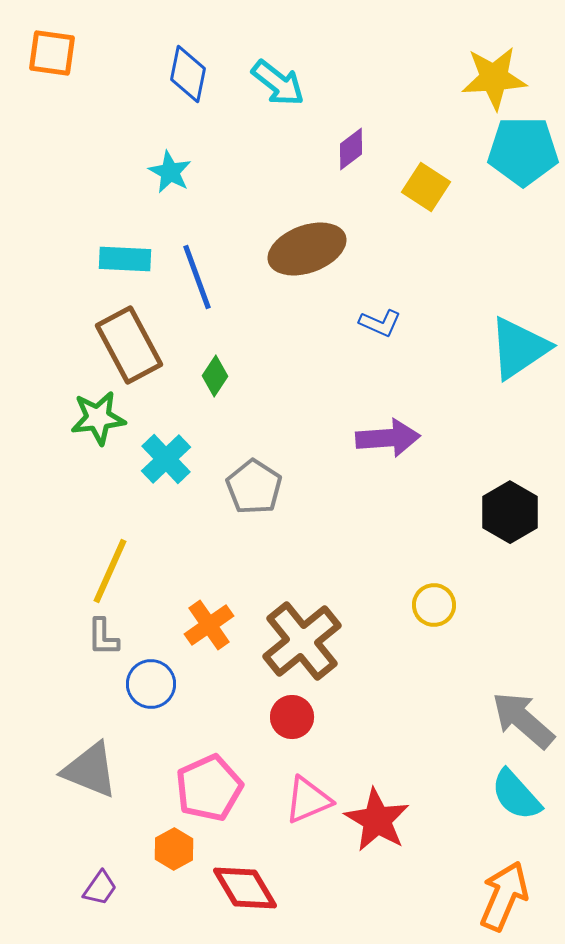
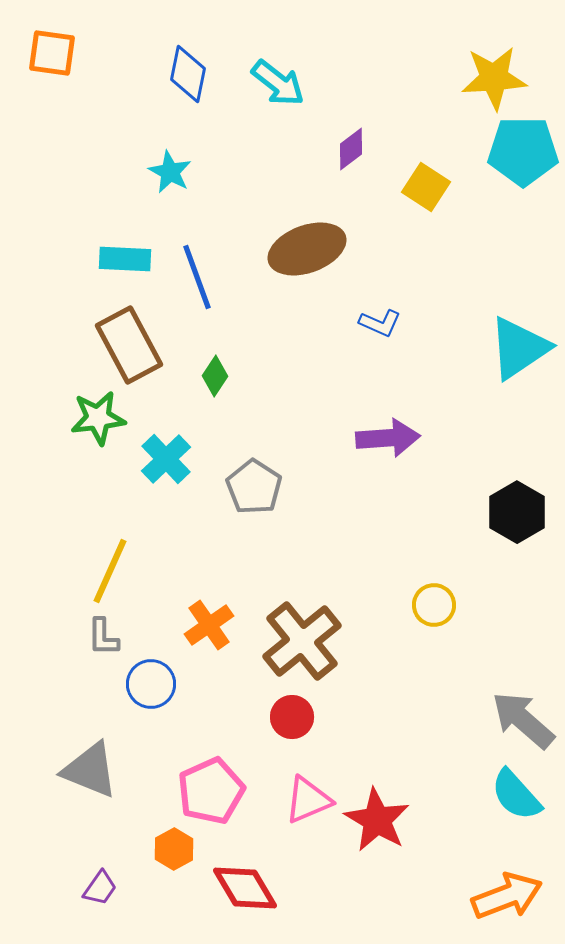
black hexagon: moved 7 px right
pink pentagon: moved 2 px right, 3 px down
orange arrow: moved 3 px right; rotated 46 degrees clockwise
